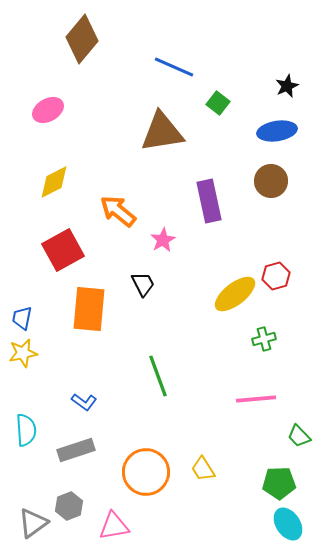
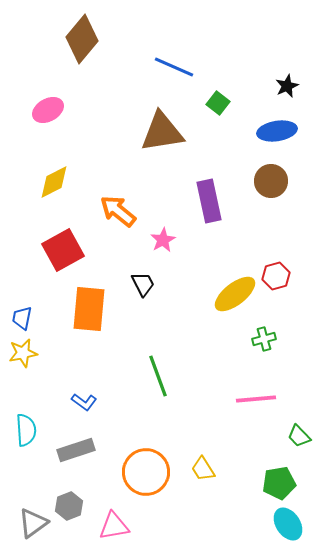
green pentagon: rotated 8 degrees counterclockwise
